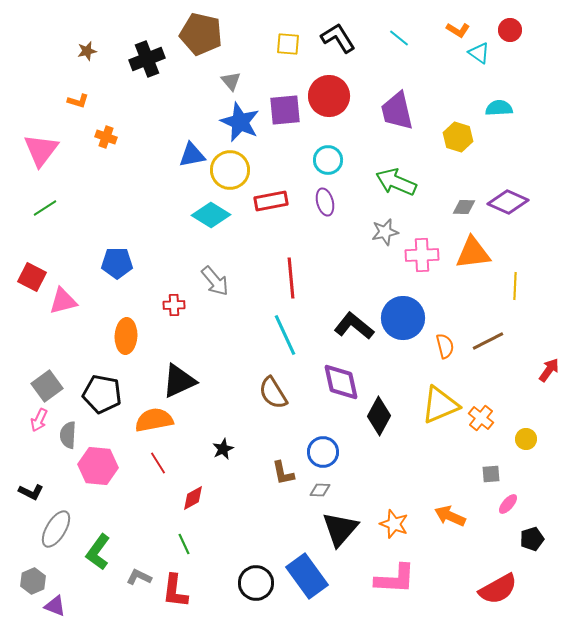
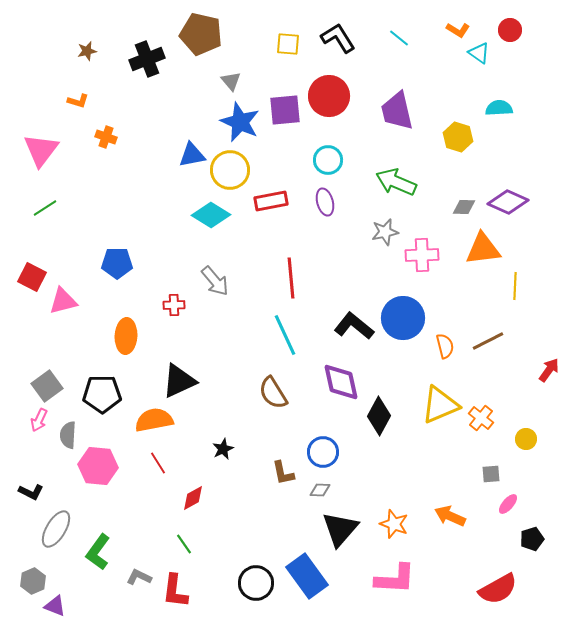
orange triangle at (473, 253): moved 10 px right, 4 px up
black pentagon at (102, 394): rotated 12 degrees counterclockwise
green line at (184, 544): rotated 10 degrees counterclockwise
